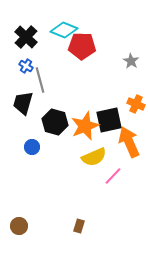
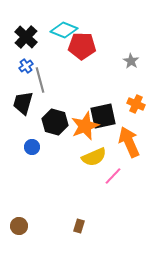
blue cross: rotated 24 degrees clockwise
black square: moved 6 px left, 4 px up
